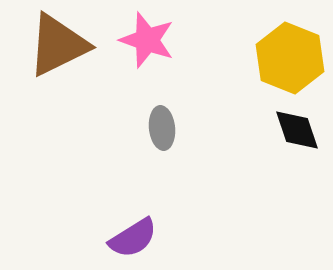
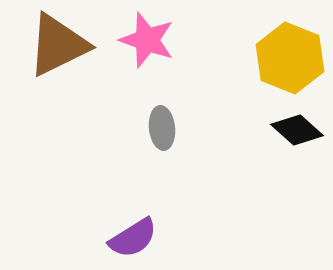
black diamond: rotated 30 degrees counterclockwise
